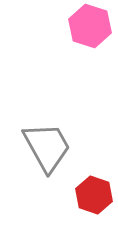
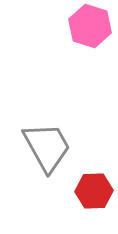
red hexagon: moved 4 px up; rotated 21 degrees counterclockwise
